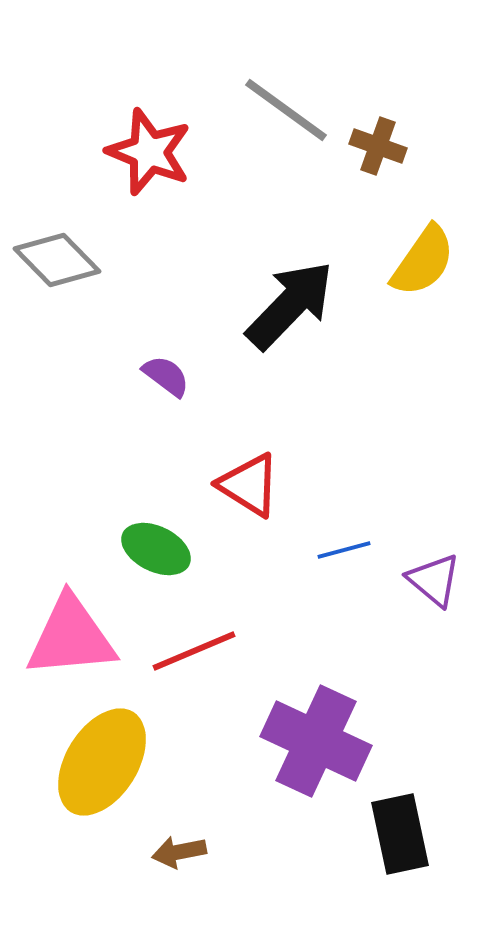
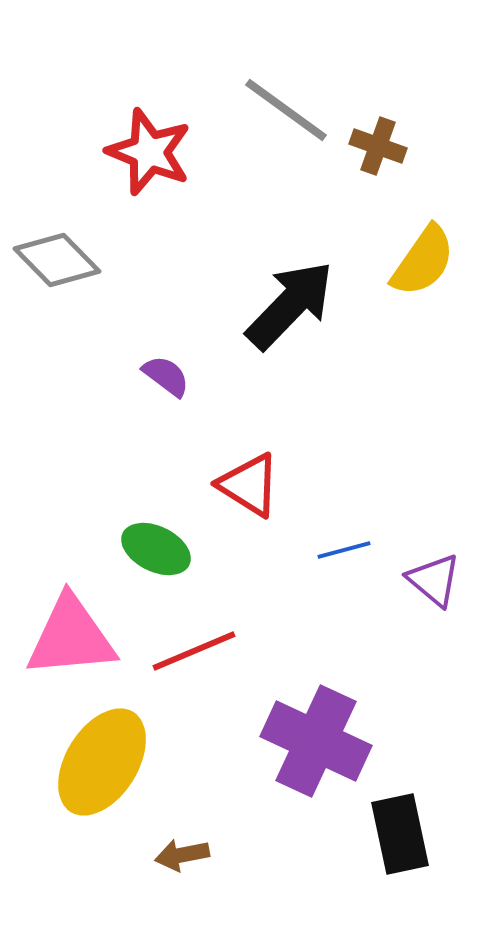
brown arrow: moved 3 px right, 3 px down
